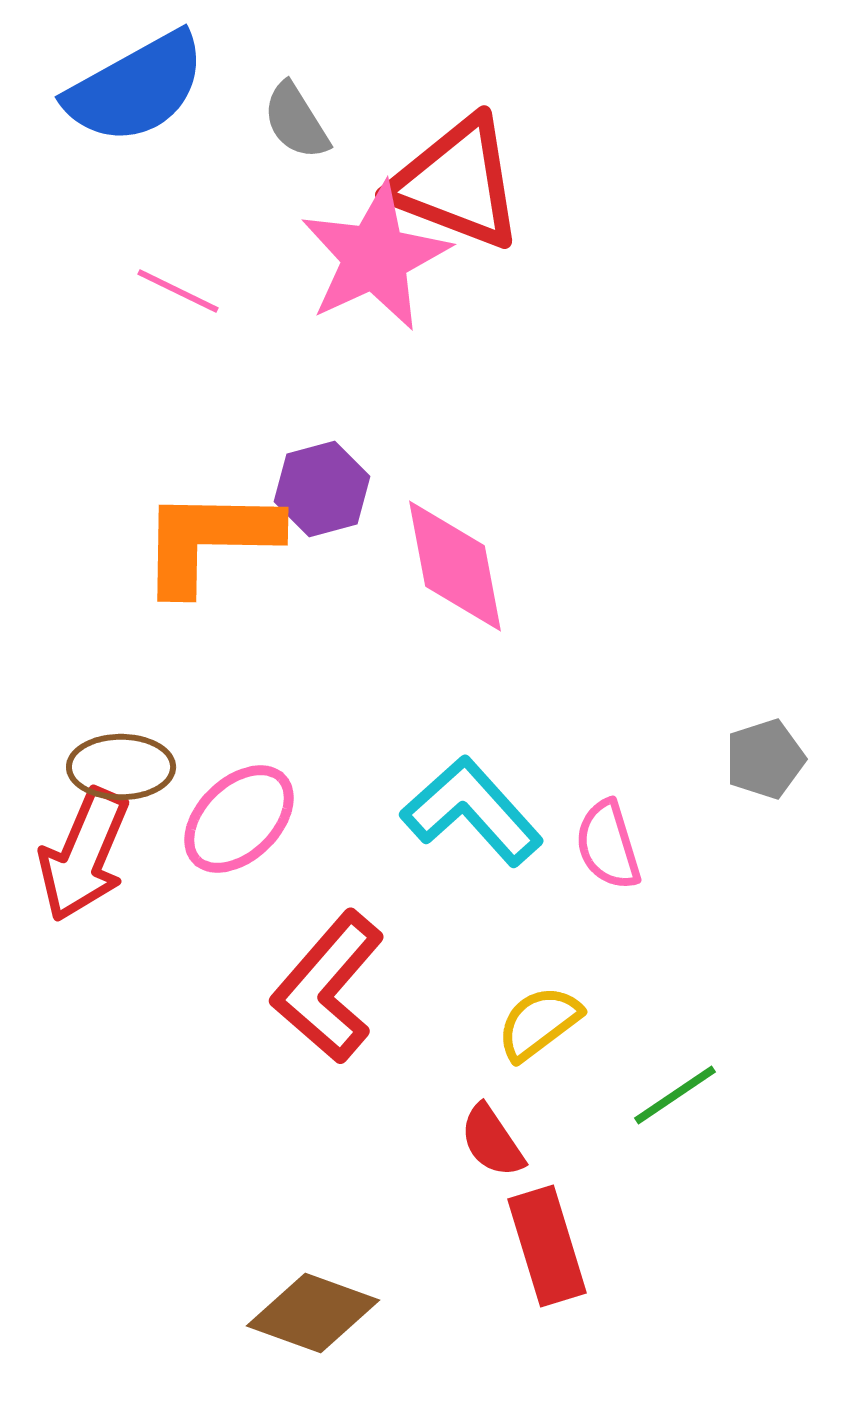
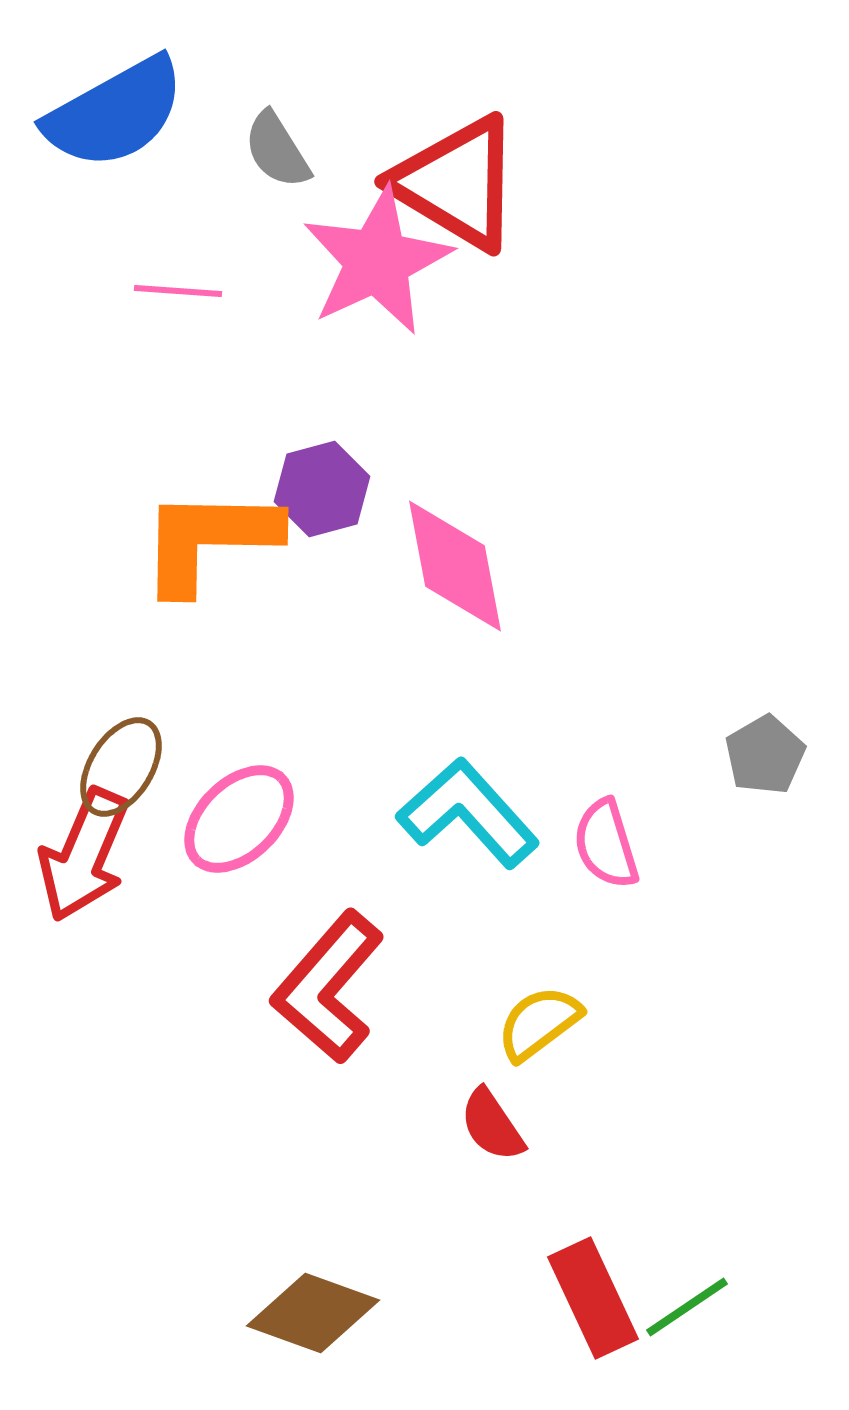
blue semicircle: moved 21 px left, 25 px down
gray semicircle: moved 19 px left, 29 px down
red triangle: rotated 10 degrees clockwise
pink star: moved 2 px right, 4 px down
pink line: rotated 22 degrees counterclockwise
gray pentagon: moved 4 px up; rotated 12 degrees counterclockwise
brown ellipse: rotated 58 degrees counterclockwise
cyan L-shape: moved 4 px left, 2 px down
pink semicircle: moved 2 px left, 1 px up
green line: moved 12 px right, 212 px down
red semicircle: moved 16 px up
red rectangle: moved 46 px right, 52 px down; rotated 8 degrees counterclockwise
